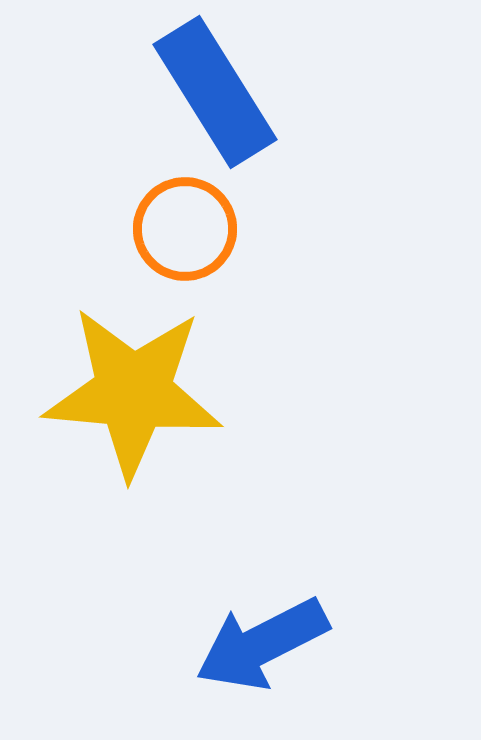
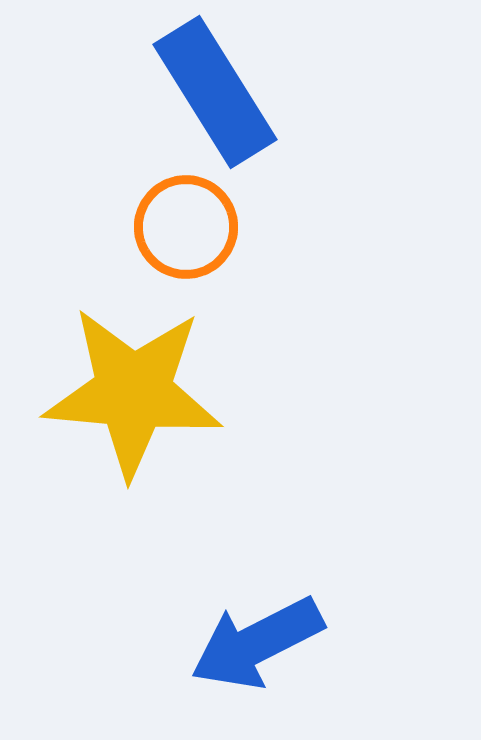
orange circle: moved 1 px right, 2 px up
blue arrow: moved 5 px left, 1 px up
